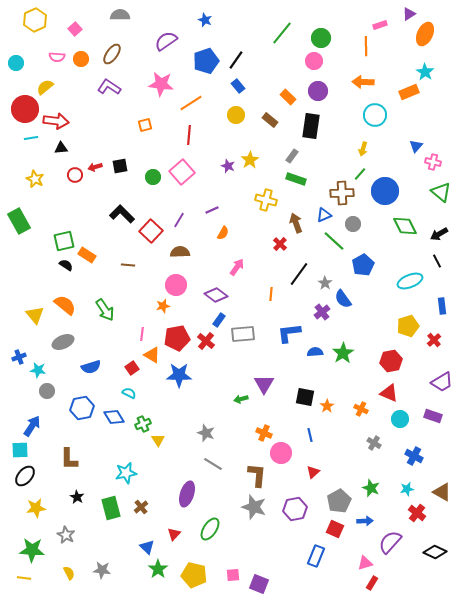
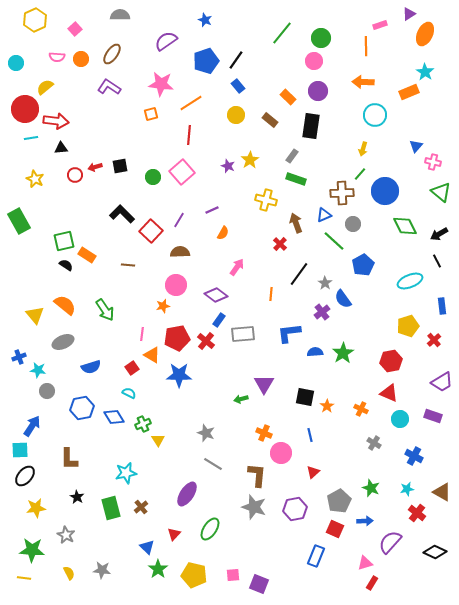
orange square at (145, 125): moved 6 px right, 11 px up
purple ellipse at (187, 494): rotated 15 degrees clockwise
